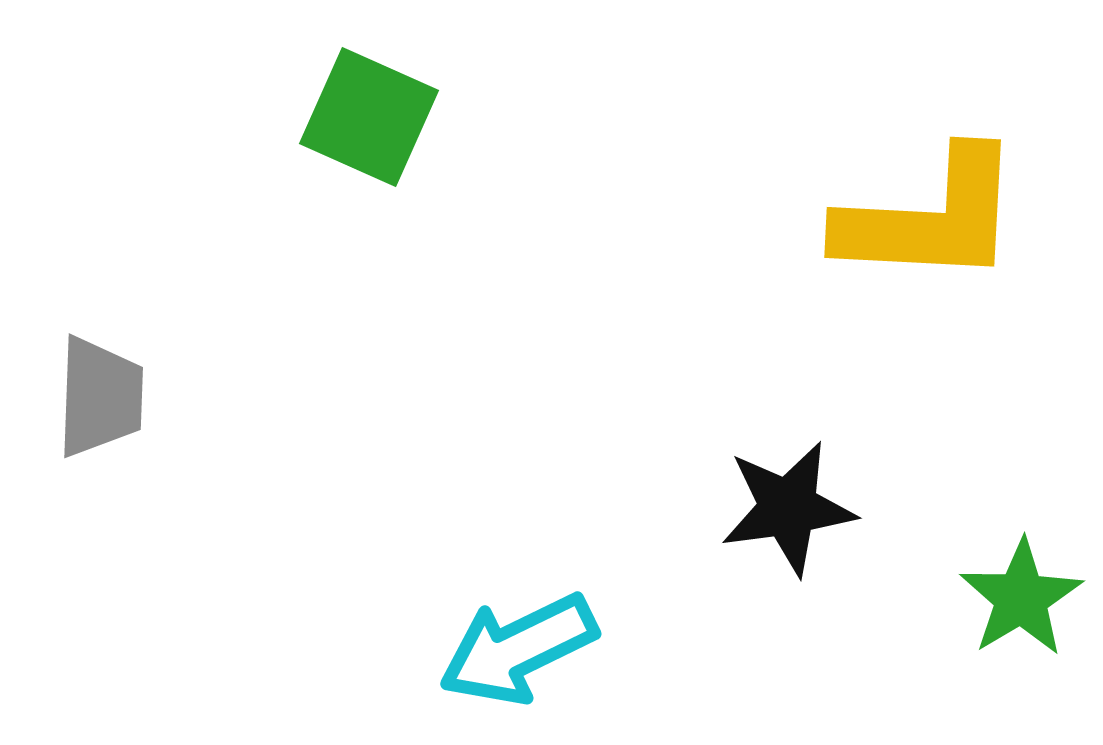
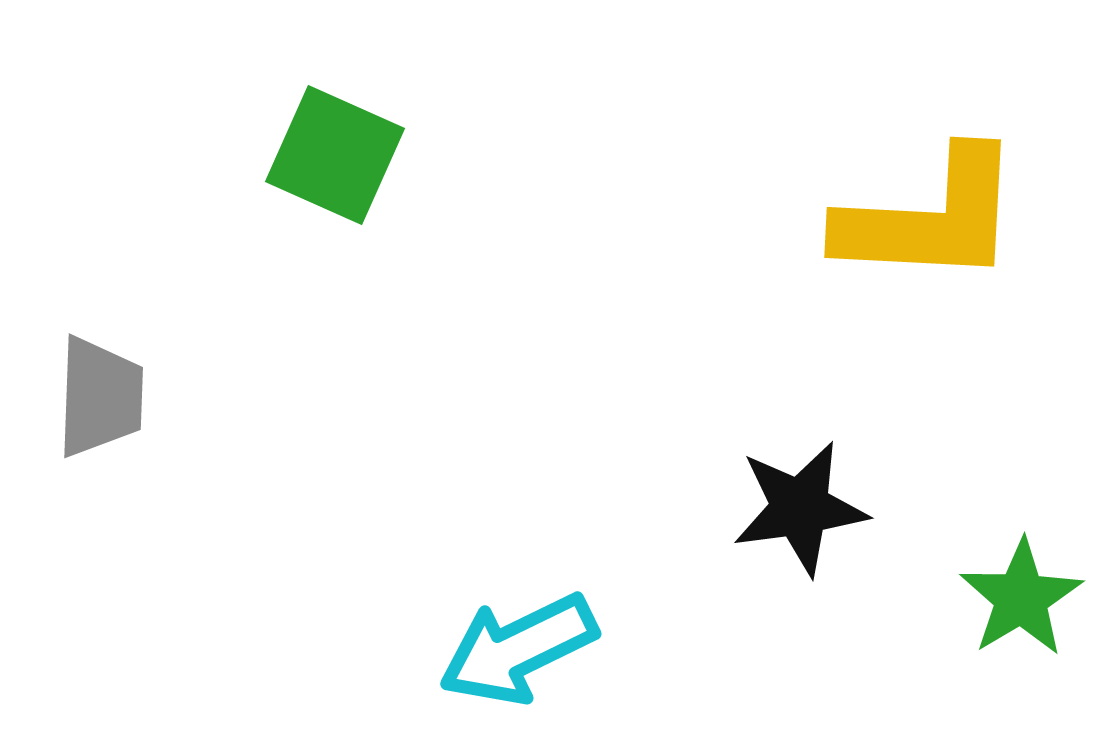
green square: moved 34 px left, 38 px down
black star: moved 12 px right
